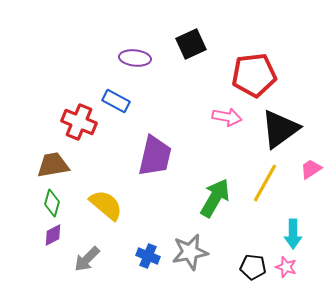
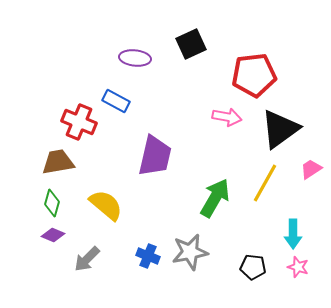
brown trapezoid: moved 5 px right, 3 px up
purple diamond: rotated 50 degrees clockwise
pink star: moved 12 px right
